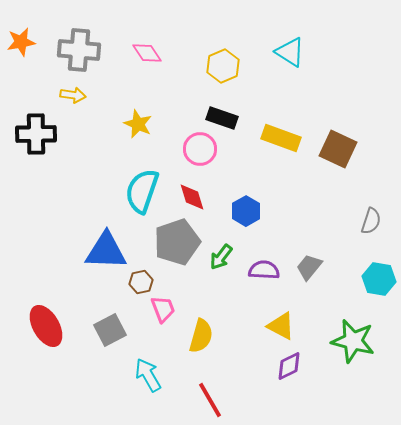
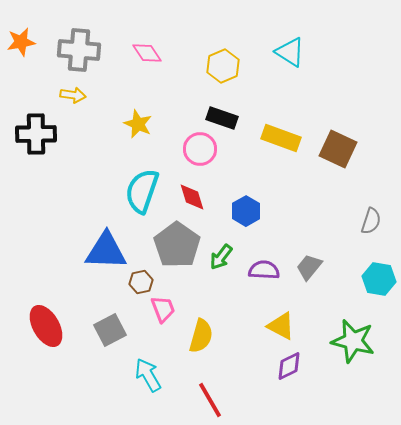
gray pentagon: moved 3 px down; rotated 18 degrees counterclockwise
